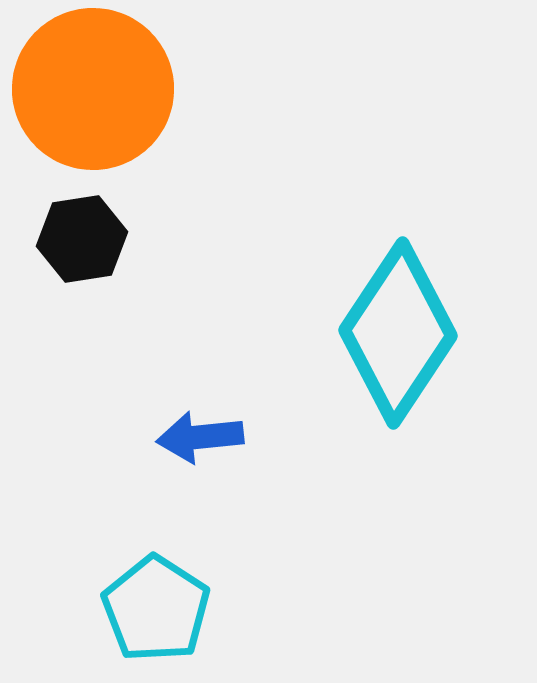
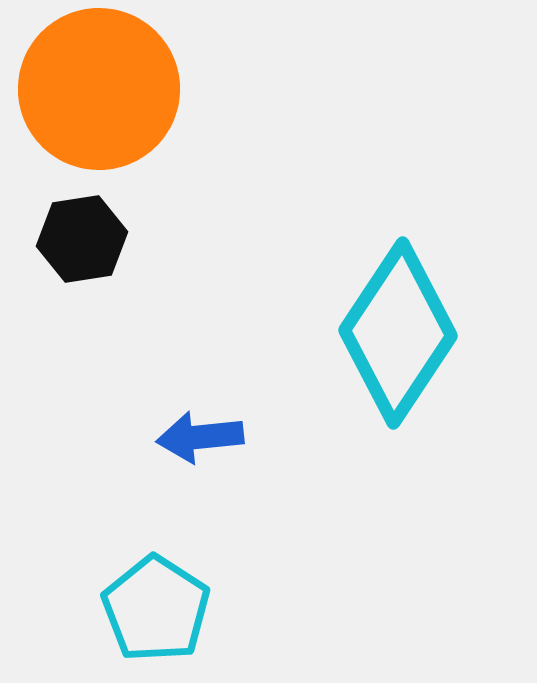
orange circle: moved 6 px right
